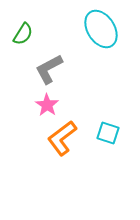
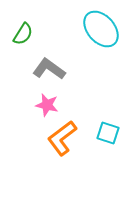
cyan ellipse: rotated 9 degrees counterclockwise
gray L-shape: rotated 64 degrees clockwise
pink star: rotated 20 degrees counterclockwise
